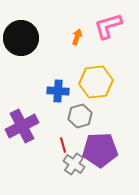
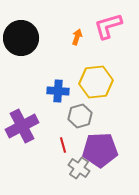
gray cross: moved 5 px right, 4 px down
